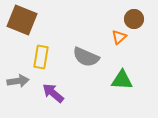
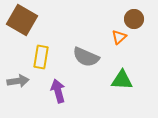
brown square: rotated 8 degrees clockwise
purple arrow: moved 5 px right, 2 px up; rotated 35 degrees clockwise
